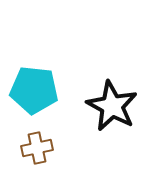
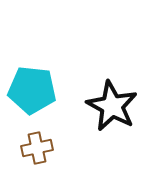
cyan pentagon: moved 2 px left
